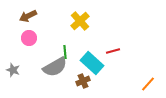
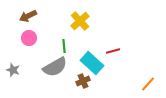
green line: moved 1 px left, 6 px up
